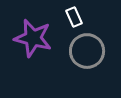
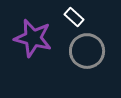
white rectangle: rotated 24 degrees counterclockwise
